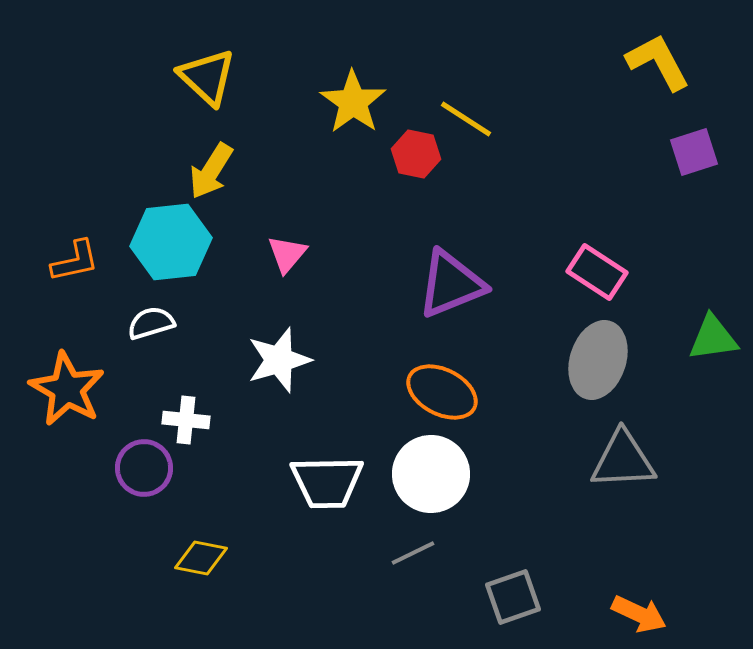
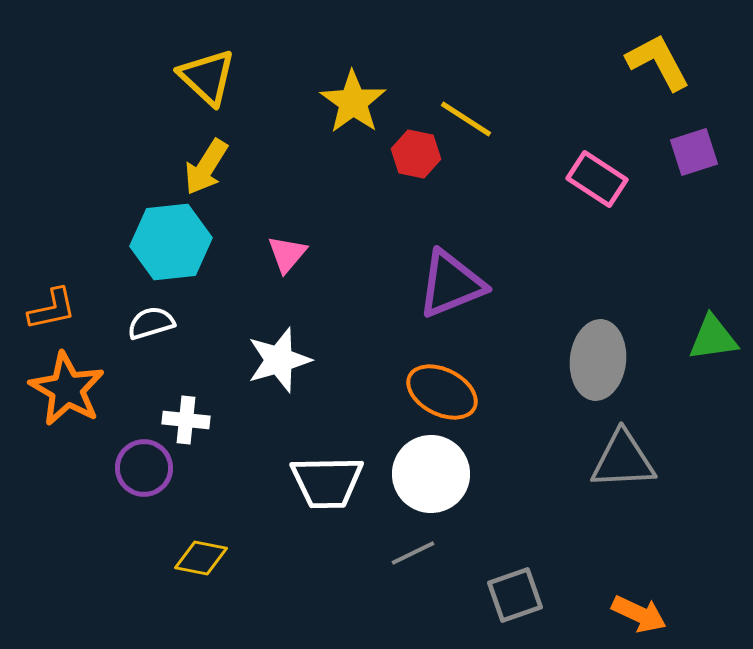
yellow arrow: moved 5 px left, 4 px up
orange L-shape: moved 23 px left, 48 px down
pink rectangle: moved 93 px up
gray ellipse: rotated 12 degrees counterclockwise
gray square: moved 2 px right, 2 px up
